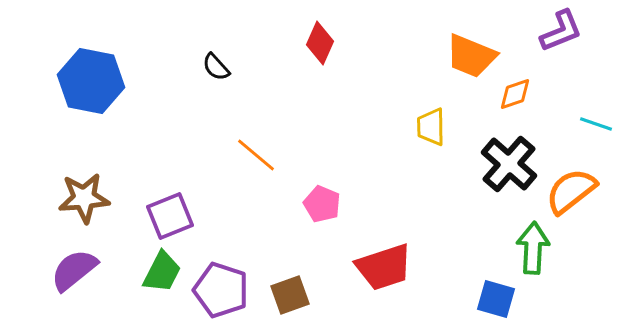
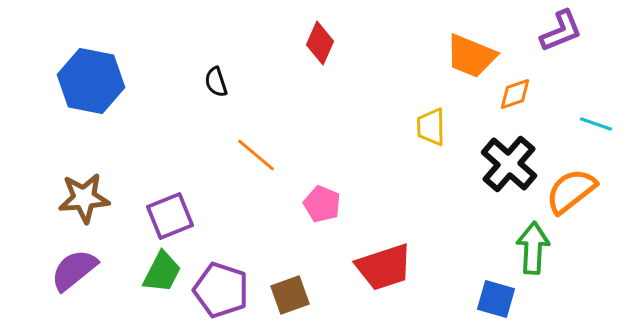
black semicircle: moved 15 px down; rotated 24 degrees clockwise
